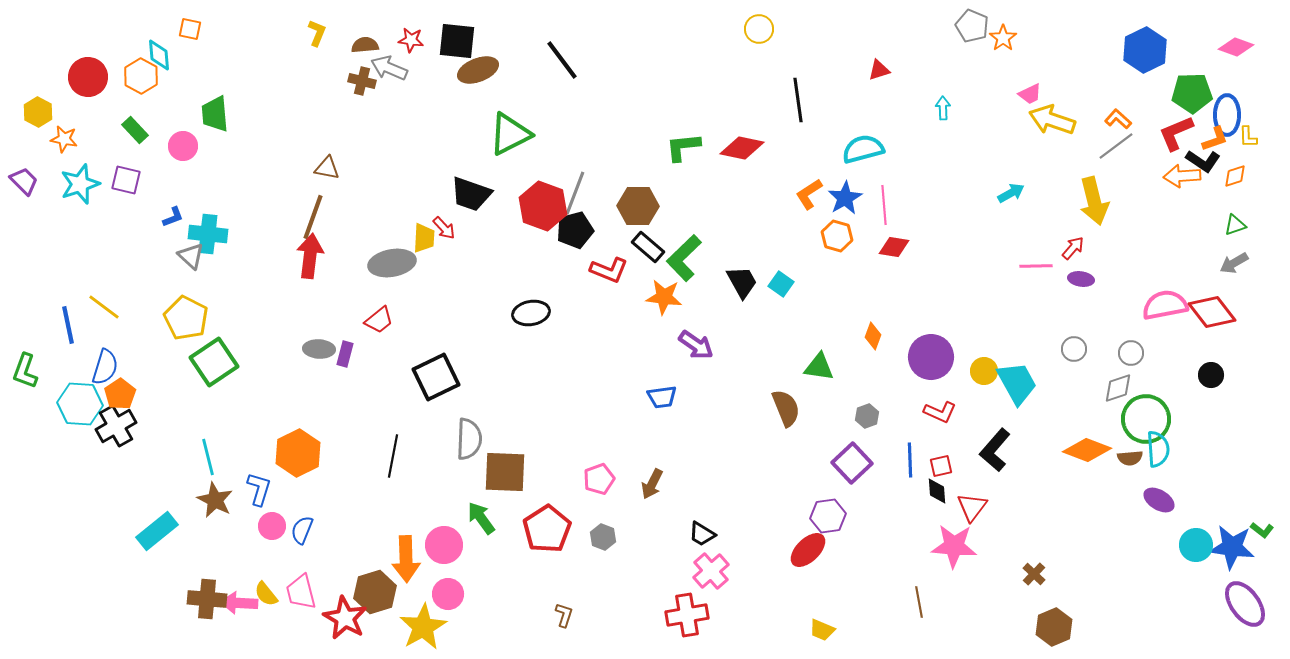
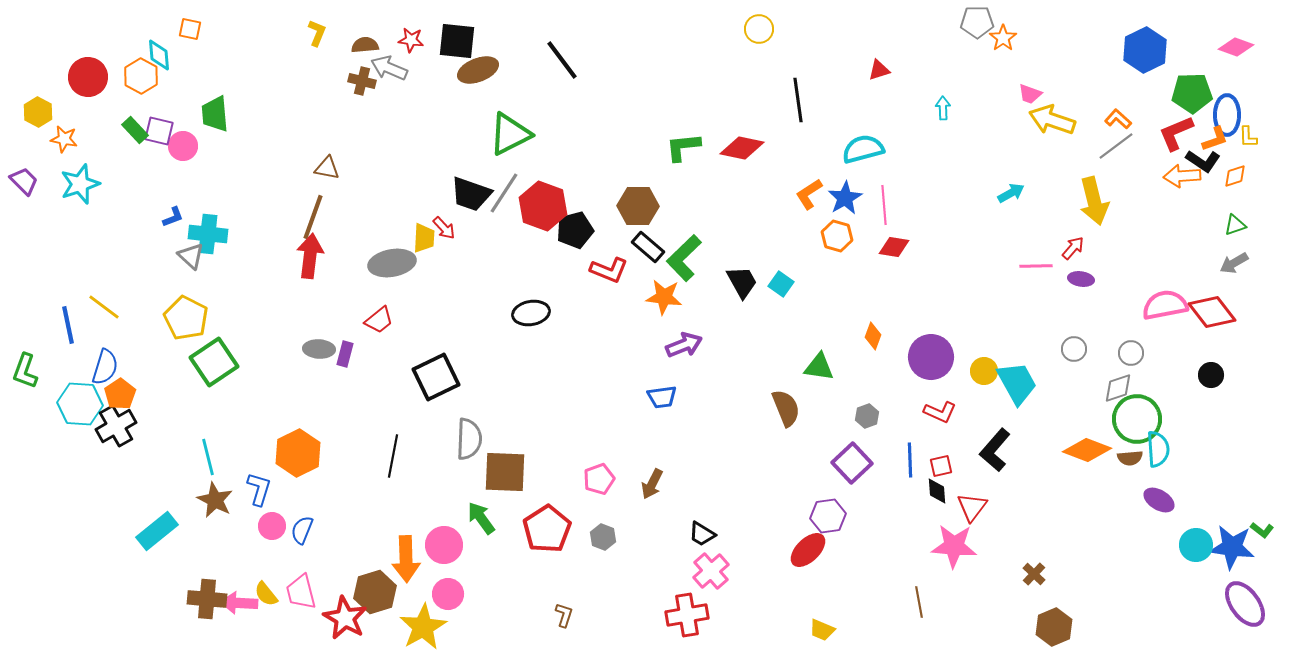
gray pentagon at (972, 26): moved 5 px right, 4 px up; rotated 24 degrees counterclockwise
pink trapezoid at (1030, 94): rotated 45 degrees clockwise
purple square at (126, 180): moved 33 px right, 49 px up
gray line at (575, 193): moved 71 px left; rotated 12 degrees clockwise
purple arrow at (696, 345): moved 12 px left; rotated 57 degrees counterclockwise
green circle at (1146, 419): moved 9 px left
